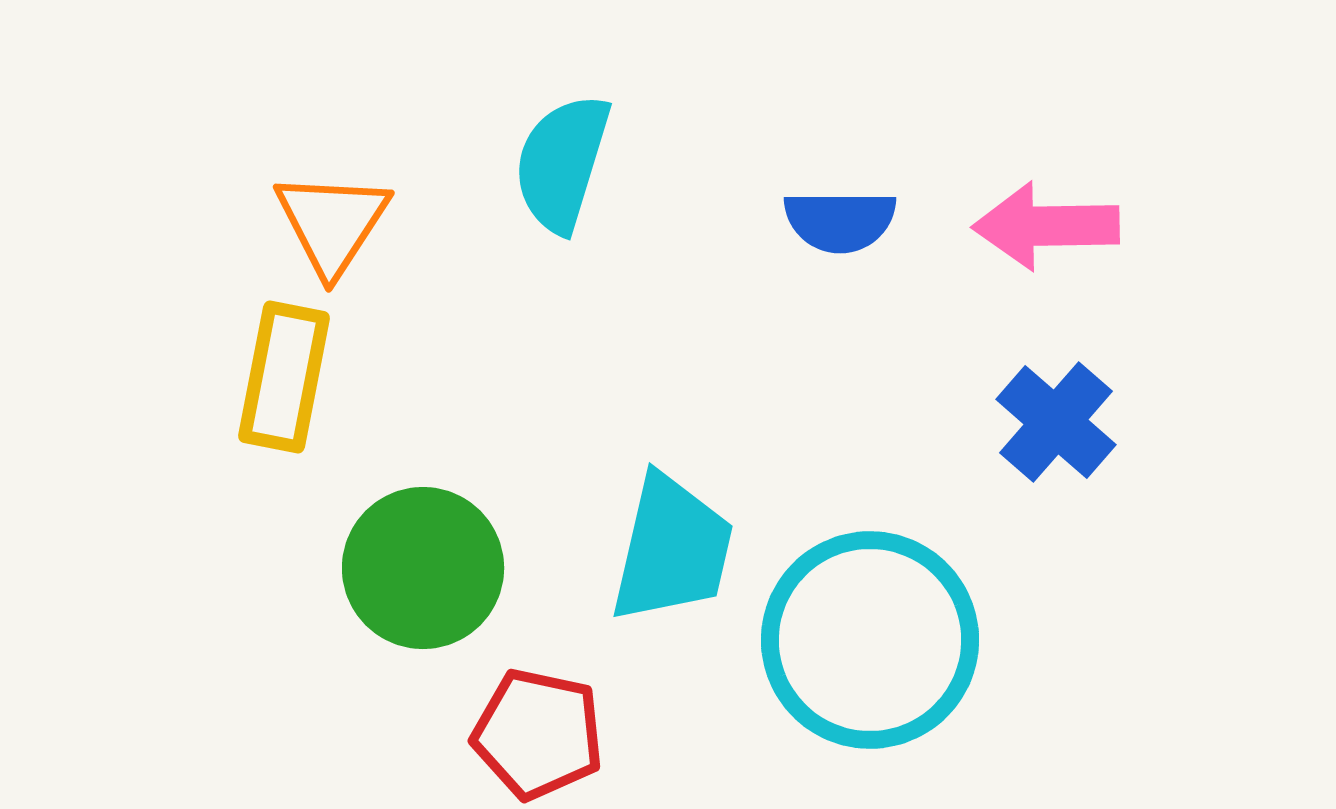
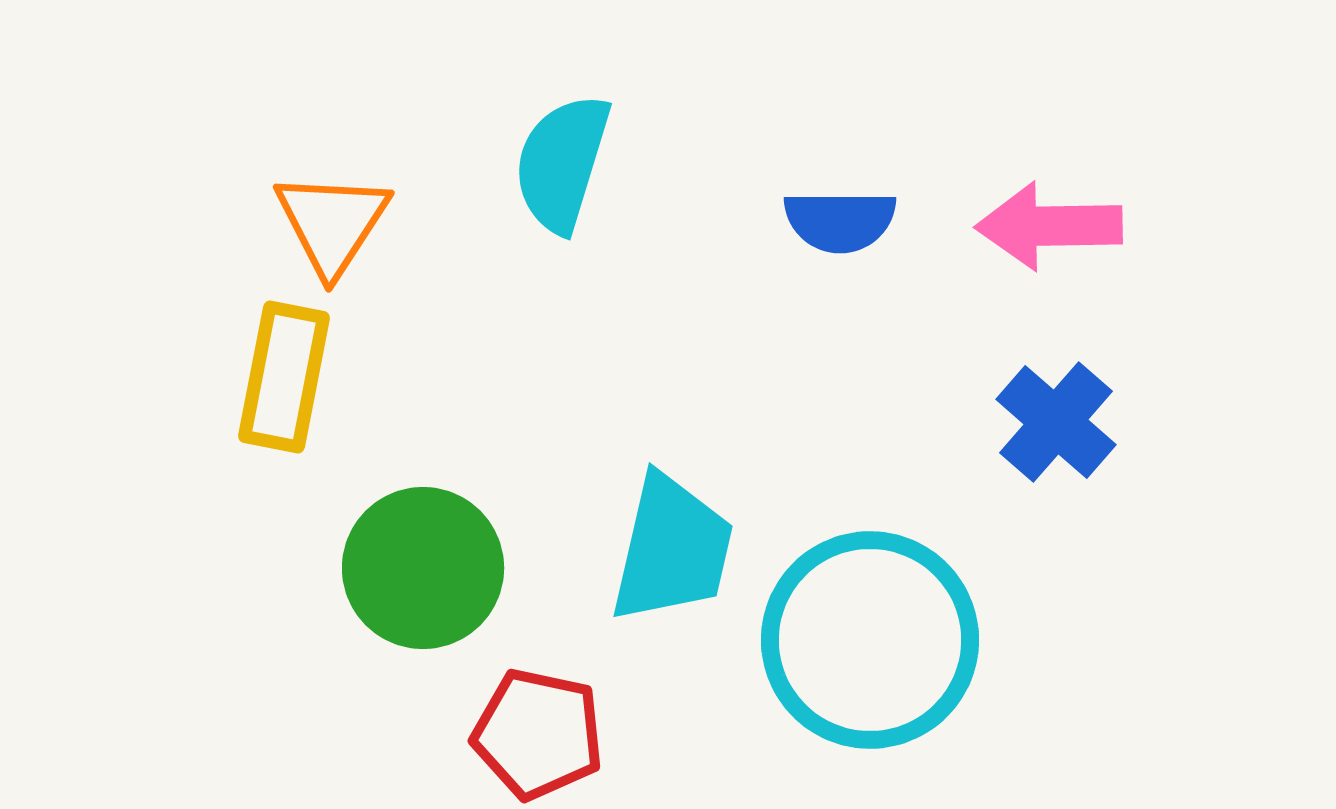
pink arrow: moved 3 px right
